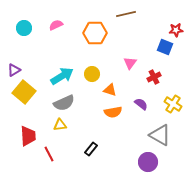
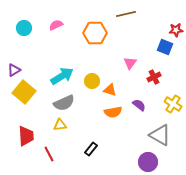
yellow circle: moved 7 px down
purple semicircle: moved 2 px left, 1 px down
red trapezoid: moved 2 px left
